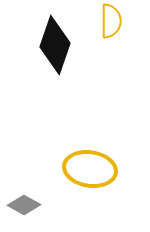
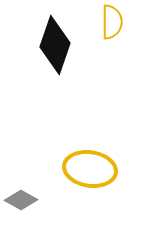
yellow semicircle: moved 1 px right, 1 px down
gray diamond: moved 3 px left, 5 px up
